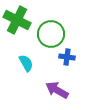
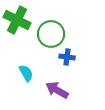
cyan semicircle: moved 10 px down
